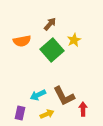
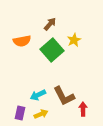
yellow arrow: moved 6 px left
